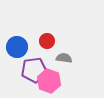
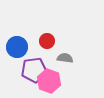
gray semicircle: moved 1 px right
